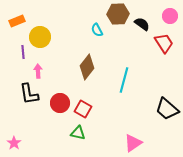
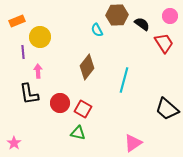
brown hexagon: moved 1 px left, 1 px down
